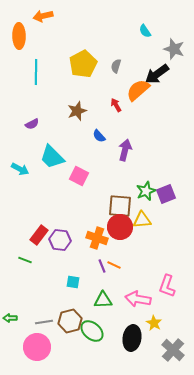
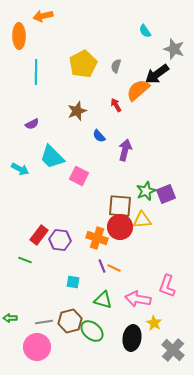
orange line: moved 3 px down
green triangle: rotated 18 degrees clockwise
